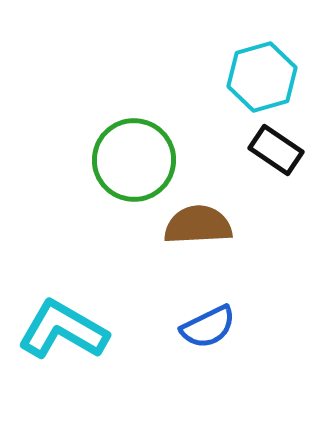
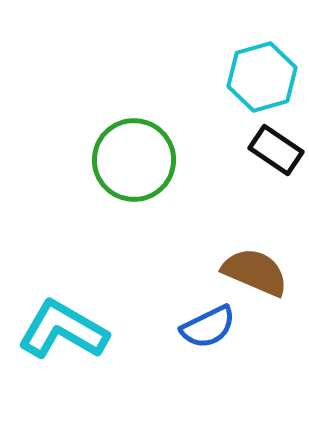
brown semicircle: moved 57 px right, 47 px down; rotated 26 degrees clockwise
